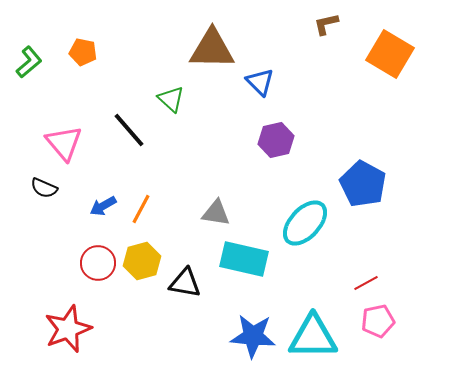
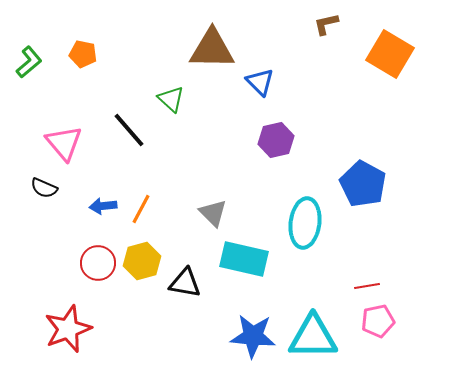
orange pentagon: moved 2 px down
blue arrow: rotated 24 degrees clockwise
gray triangle: moved 3 px left; rotated 36 degrees clockwise
cyan ellipse: rotated 36 degrees counterclockwise
red line: moved 1 px right, 3 px down; rotated 20 degrees clockwise
